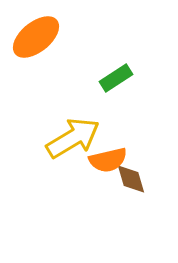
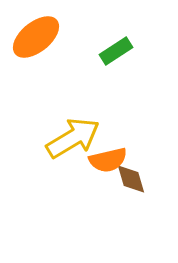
green rectangle: moved 27 px up
